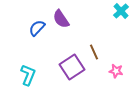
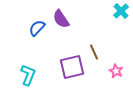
purple square: rotated 20 degrees clockwise
pink star: rotated 16 degrees clockwise
